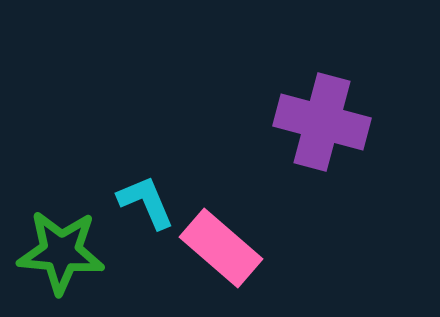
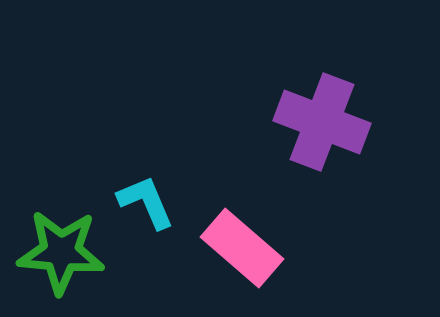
purple cross: rotated 6 degrees clockwise
pink rectangle: moved 21 px right
